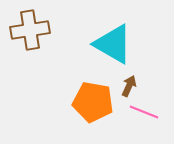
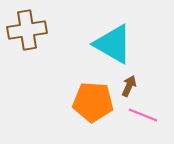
brown cross: moved 3 px left
orange pentagon: rotated 6 degrees counterclockwise
pink line: moved 1 px left, 3 px down
